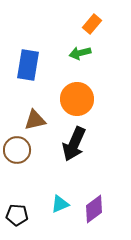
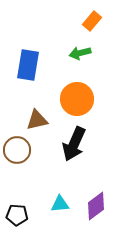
orange rectangle: moved 3 px up
brown triangle: moved 2 px right
cyan triangle: rotated 18 degrees clockwise
purple diamond: moved 2 px right, 3 px up
